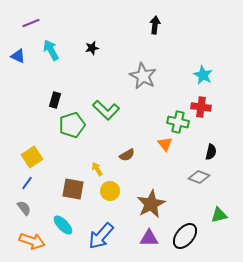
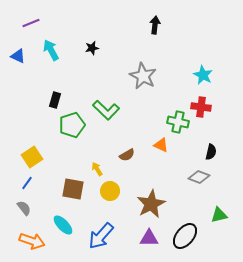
orange triangle: moved 4 px left, 1 px down; rotated 28 degrees counterclockwise
